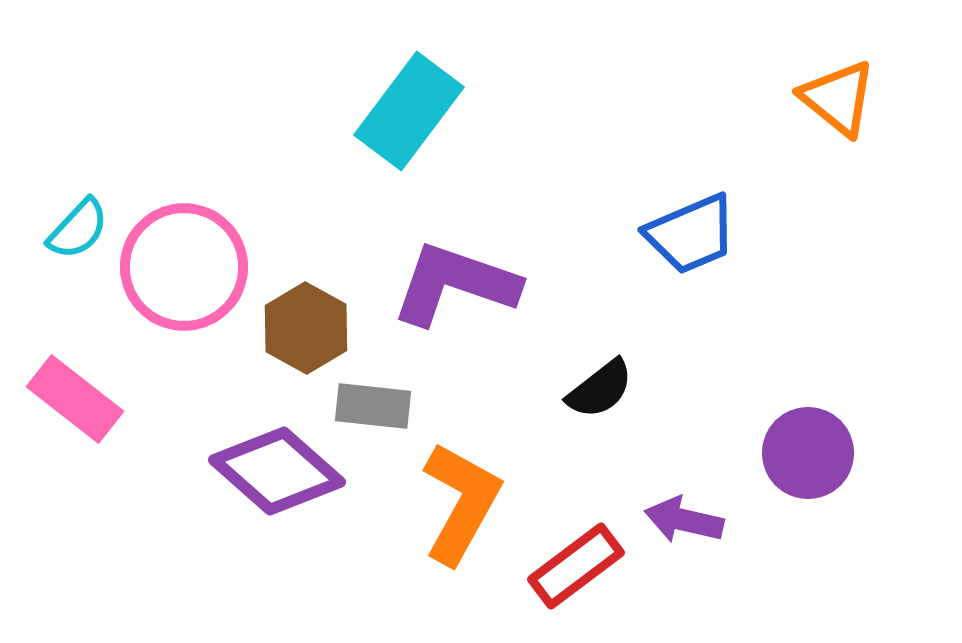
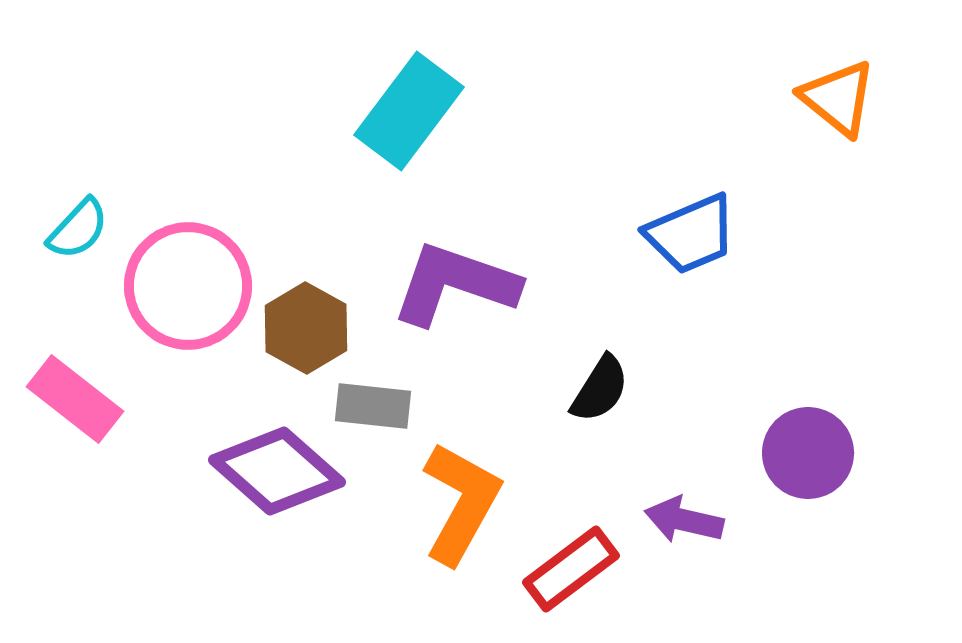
pink circle: moved 4 px right, 19 px down
black semicircle: rotated 20 degrees counterclockwise
red rectangle: moved 5 px left, 3 px down
